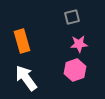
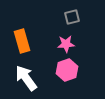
pink star: moved 13 px left
pink hexagon: moved 8 px left
